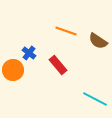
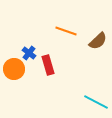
brown semicircle: rotated 78 degrees counterclockwise
red rectangle: moved 10 px left; rotated 24 degrees clockwise
orange circle: moved 1 px right, 1 px up
cyan line: moved 1 px right, 3 px down
